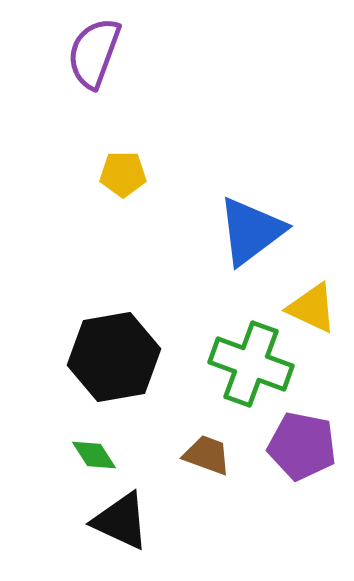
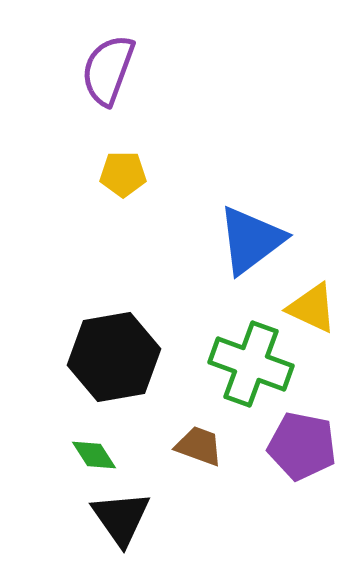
purple semicircle: moved 14 px right, 17 px down
blue triangle: moved 9 px down
brown trapezoid: moved 8 px left, 9 px up
black triangle: moved 3 px up; rotated 30 degrees clockwise
